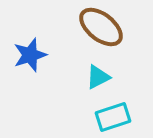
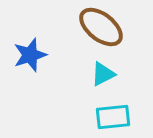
cyan triangle: moved 5 px right, 3 px up
cyan rectangle: rotated 12 degrees clockwise
